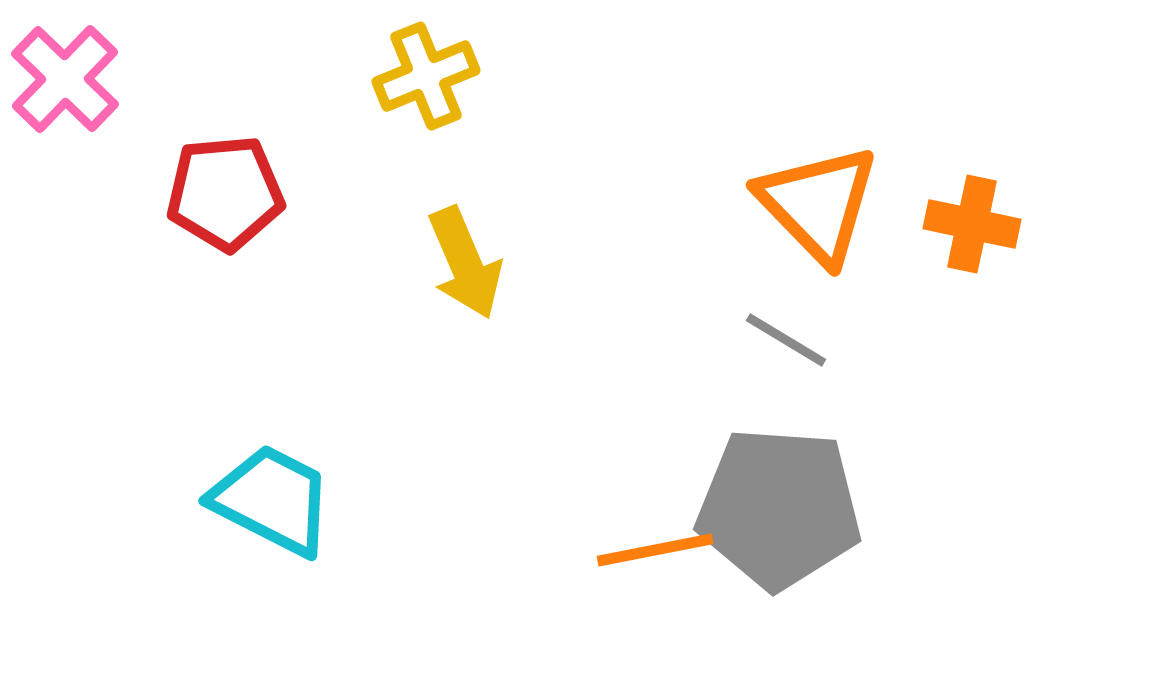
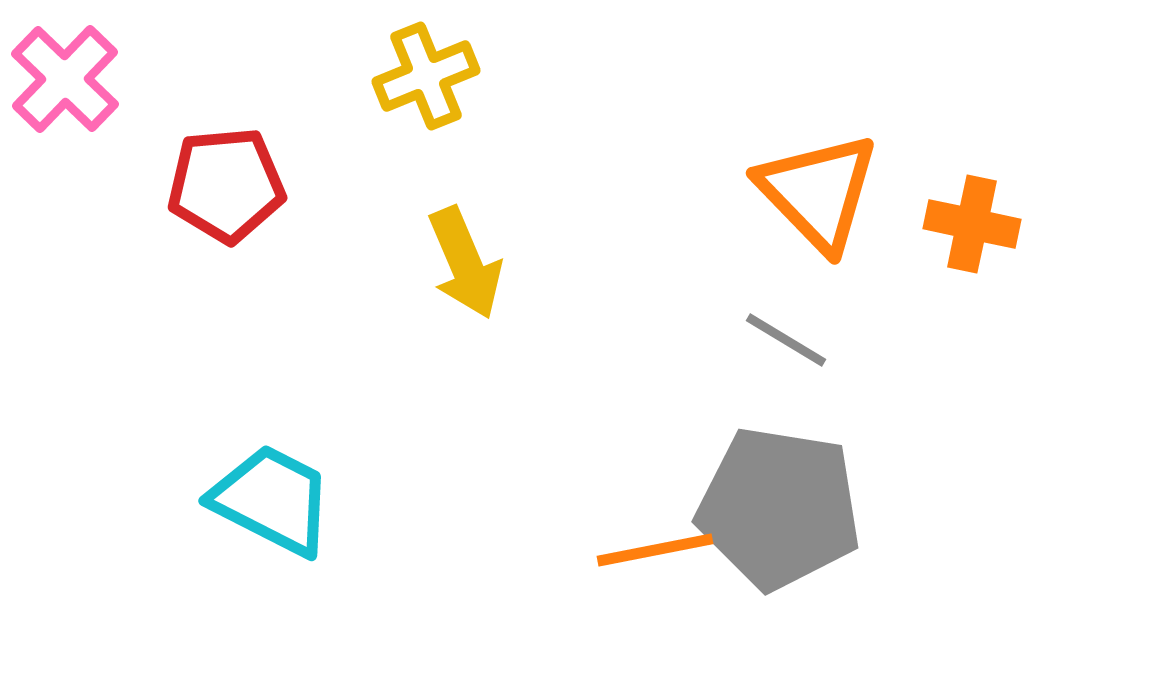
red pentagon: moved 1 px right, 8 px up
orange triangle: moved 12 px up
gray pentagon: rotated 5 degrees clockwise
